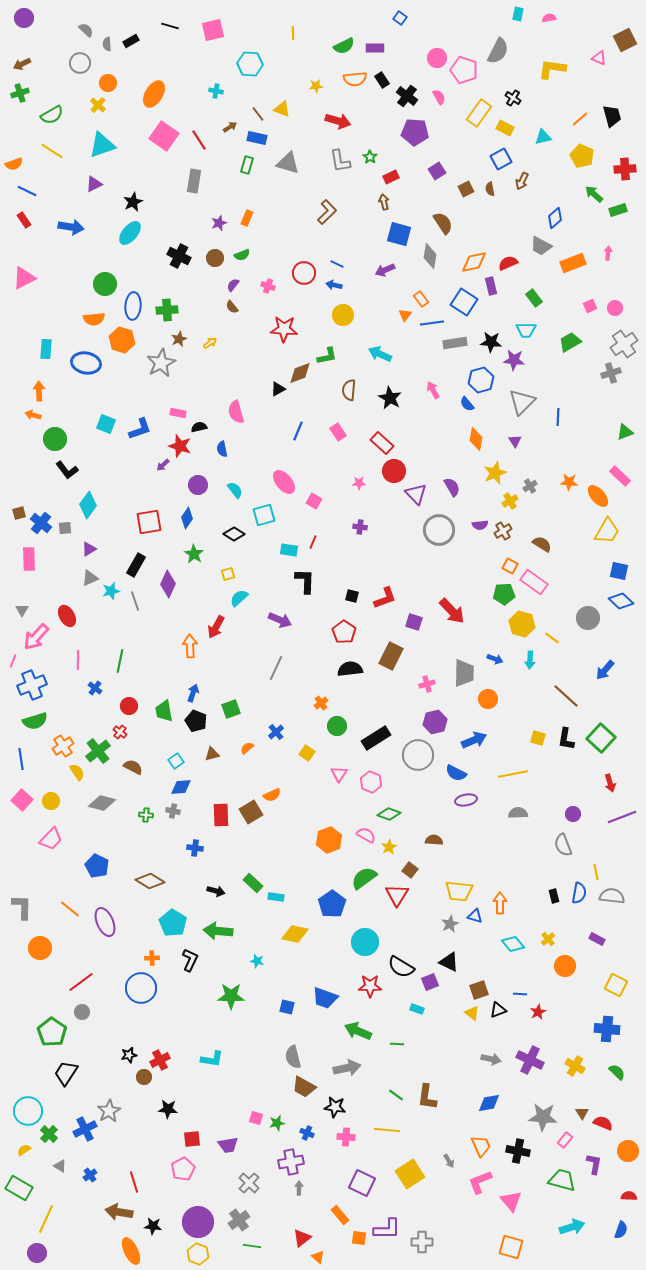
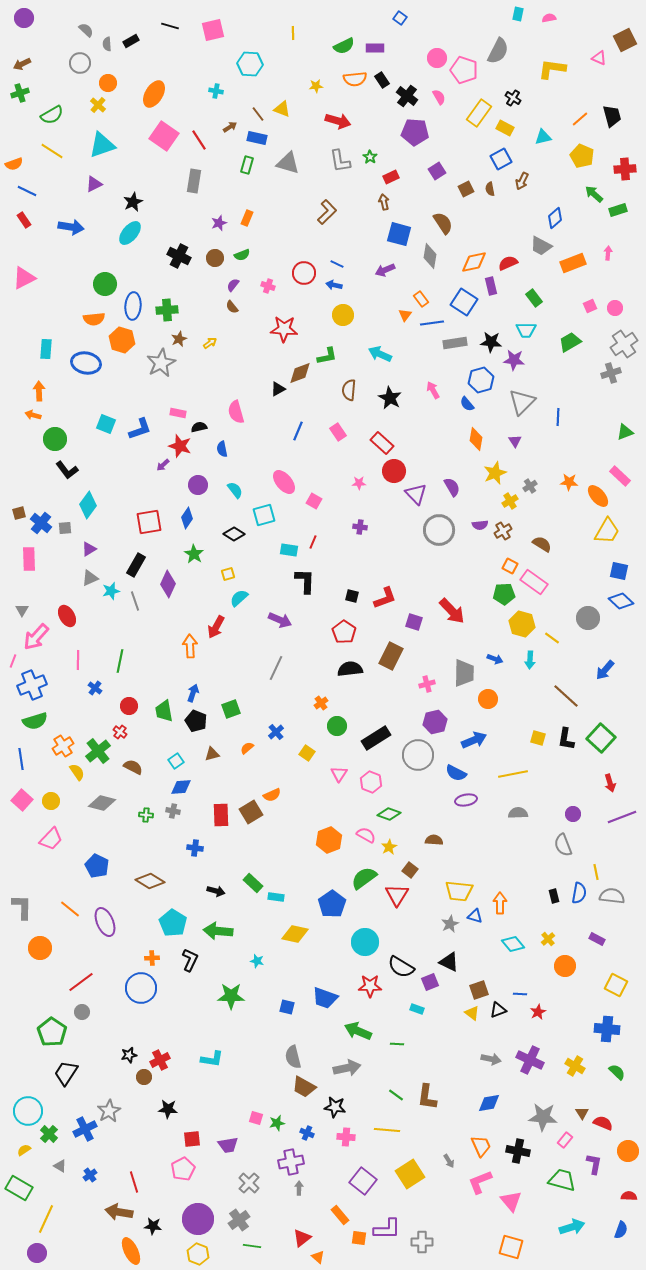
purple square at (362, 1183): moved 1 px right, 2 px up; rotated 12 degrees clockwise
purple circle at (198, 1222): moved 3 px up
